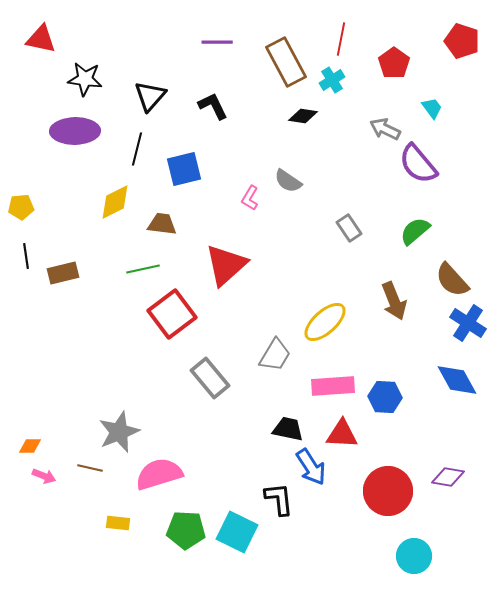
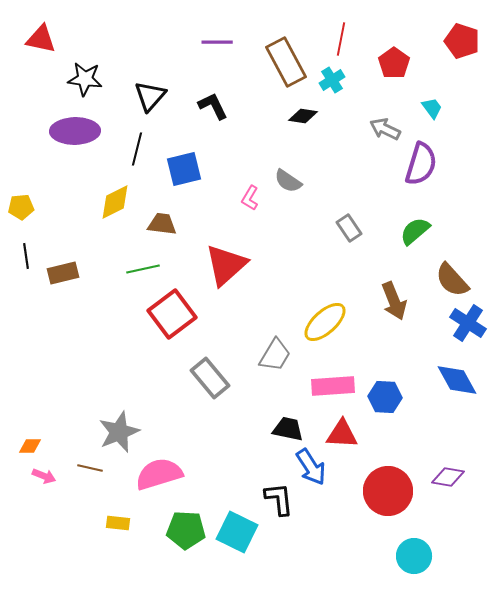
purple semicircle at (418, 164): moved 3 px right; rotated 123 degrees counterclockwise
